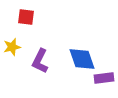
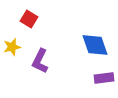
red square: moved 3 px right, 2 px down; rotated 24 degrees clockwise
blue diamond: moved 13 px right, 14 px up
